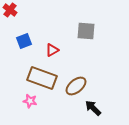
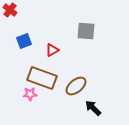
pink star: moved 7 px up; rotated 16 degrees counterclockwise
